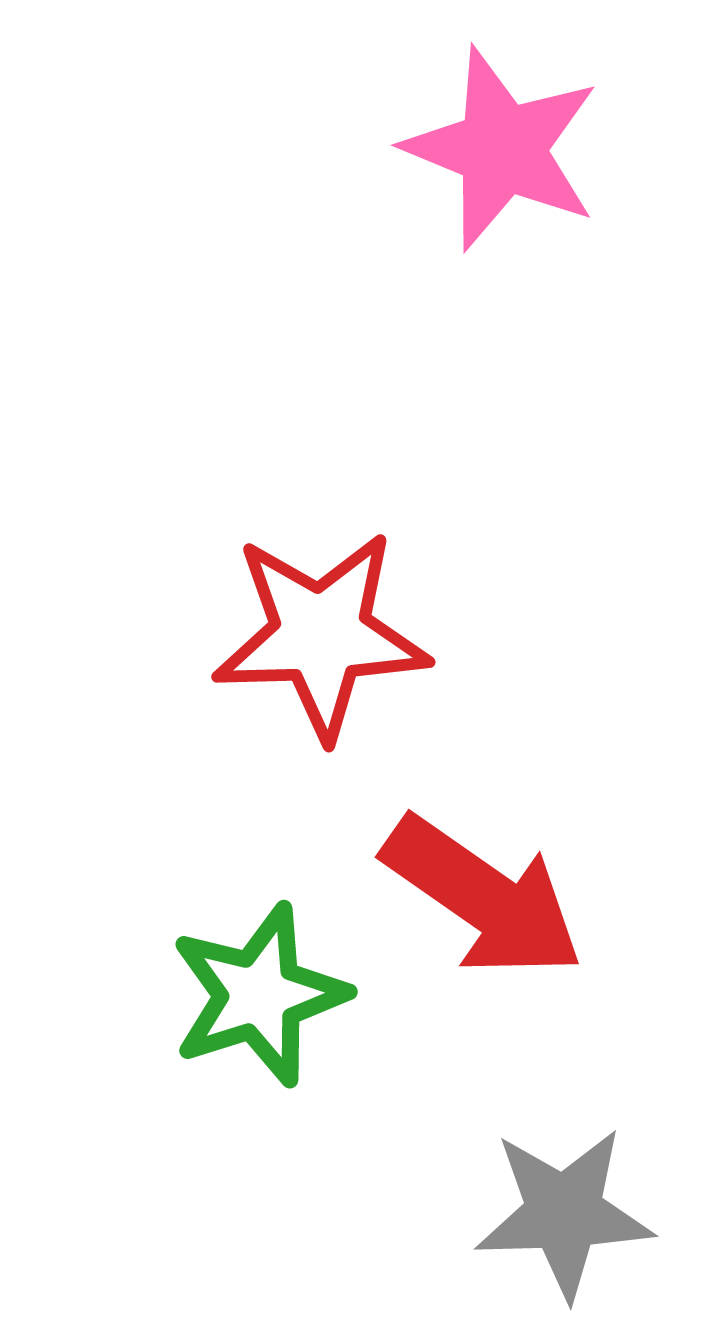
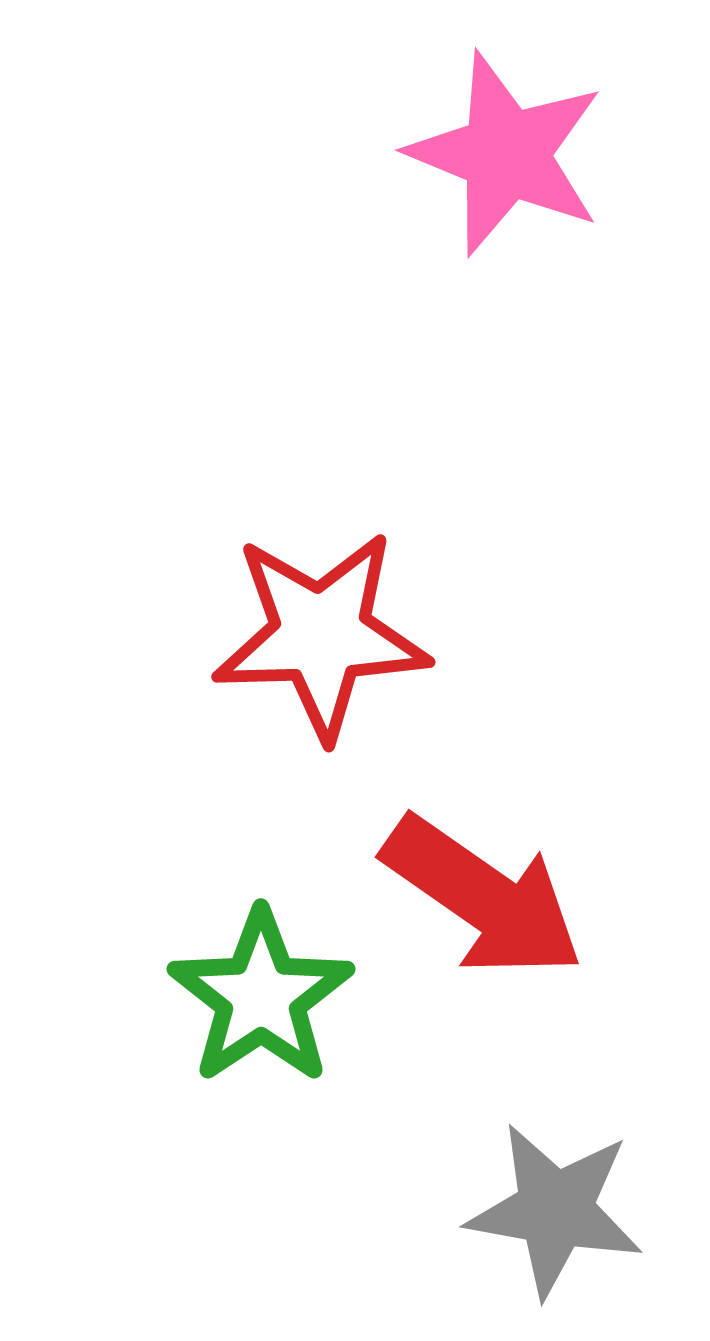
pink star: moved 4 px right, 5 px down
green star: moved 2 px right, 2 px down; rotated 16 degrees counterclockwise
gray star: moved 9 px left, 3 px up; rotated 12 degrees clockwise
